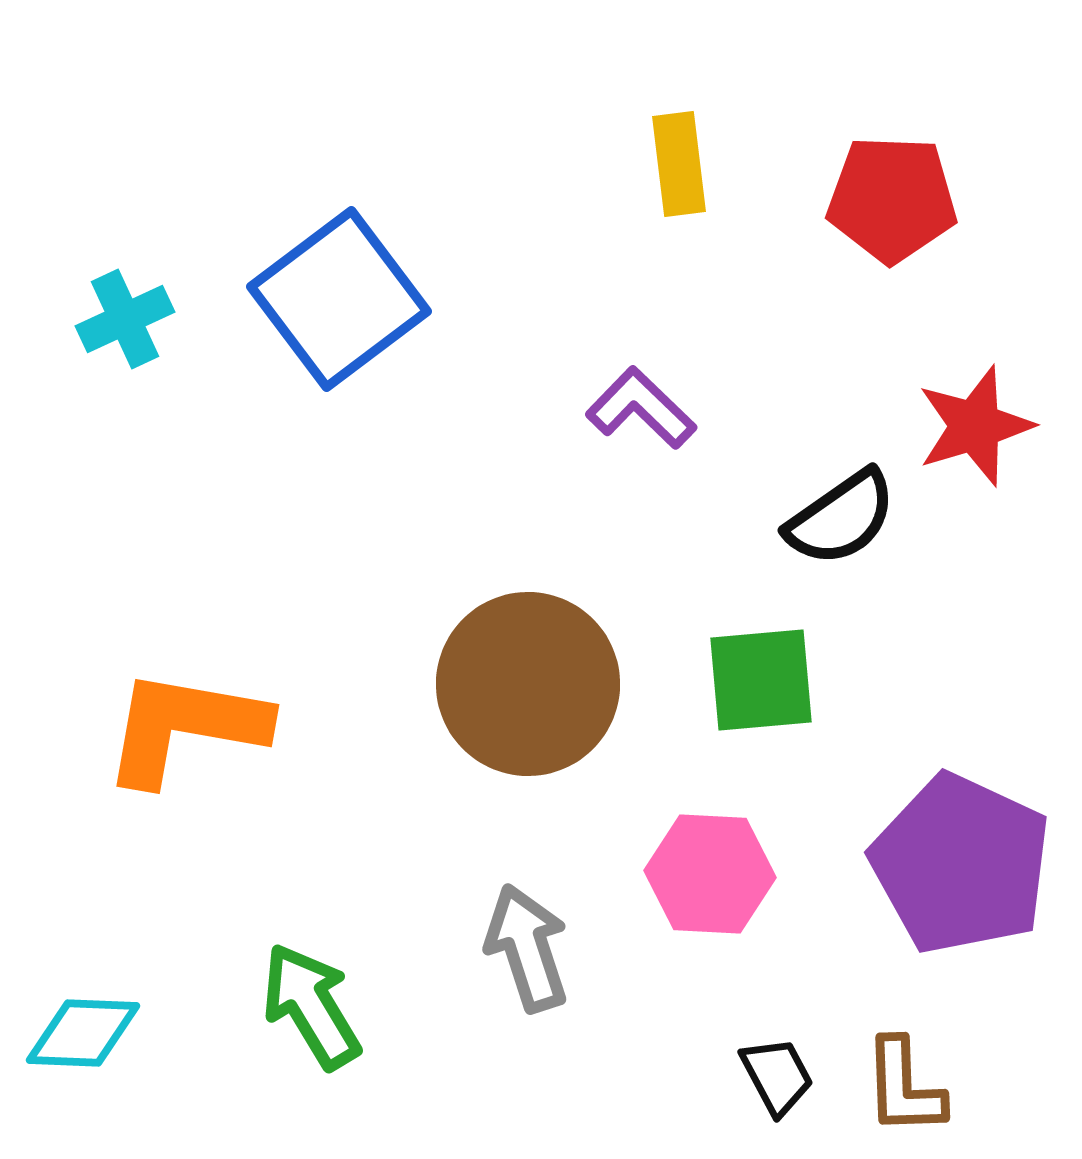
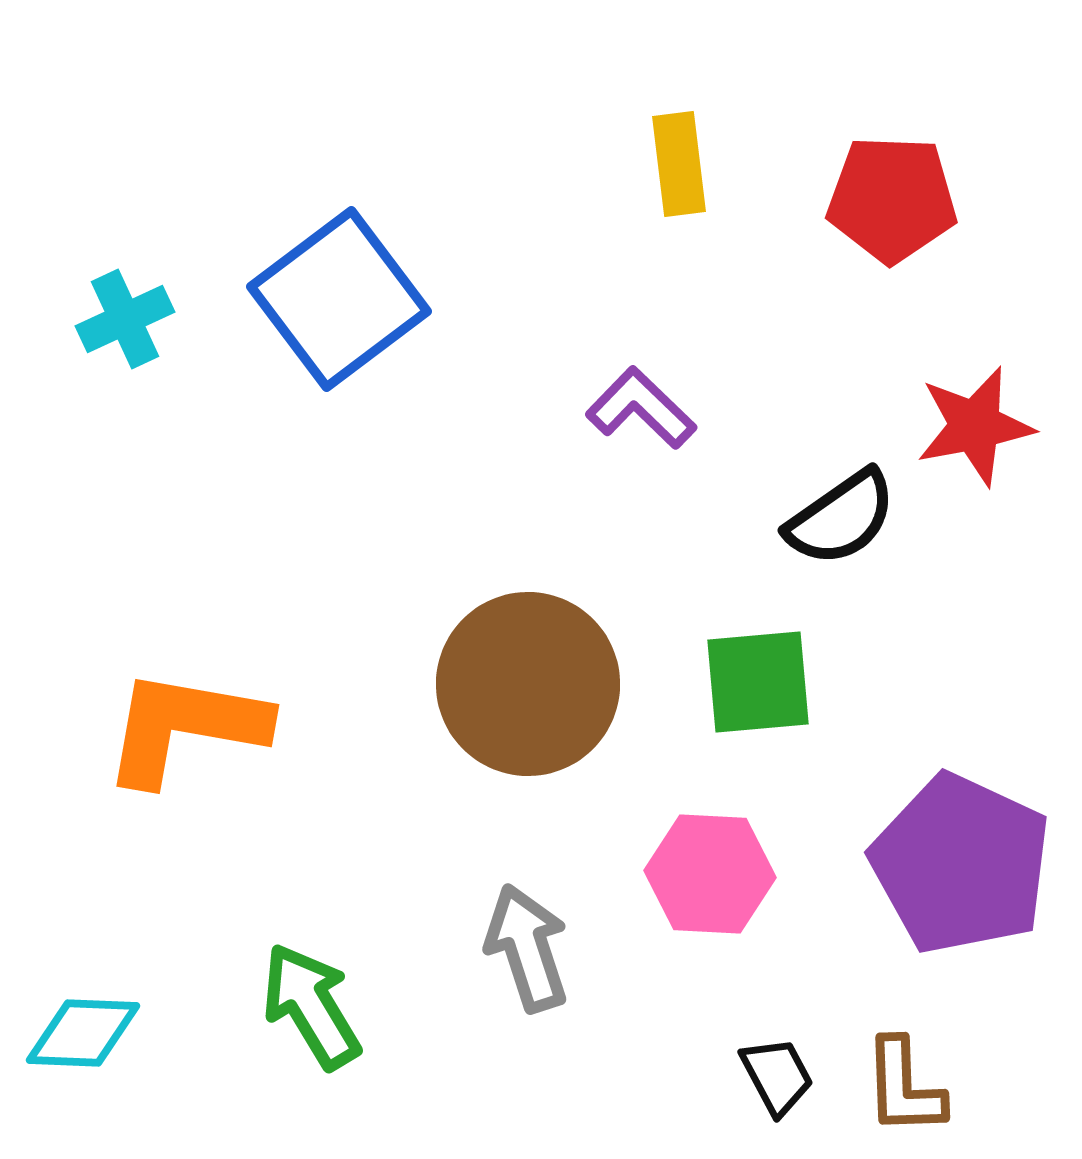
red star: rotated 6 degrees clockwise
green square: moved 3 px left, 2 px down
